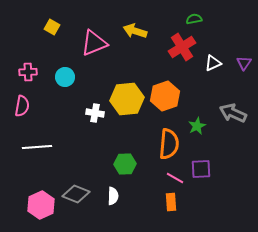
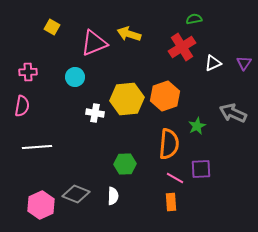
yellow arrow: moved 6 px left, 3 px down
cyan circle: moved 10 px right
